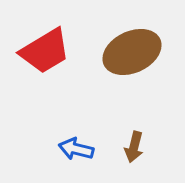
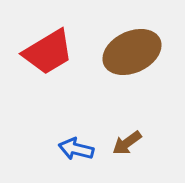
red trapezoid: moved 3 px right, 1 px down
brown arrow: moved 7 px left, 4 px up; rotated 40 degrees clockwise
